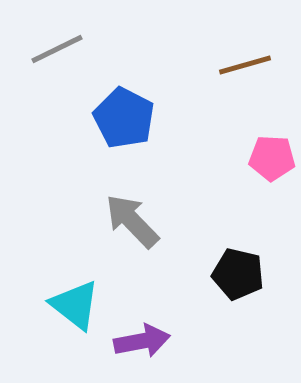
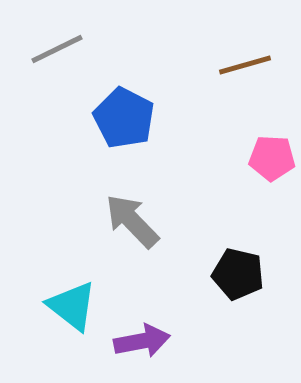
cyan triangle: moved 3 px left, 1 px down
